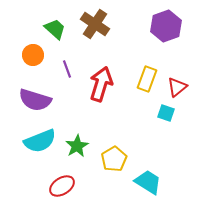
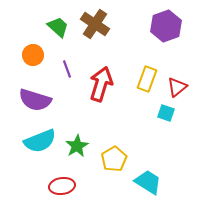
green trapezoid: moved 3 px right, 2 px up
red ellipse: rotated 25 degrees clockwise
